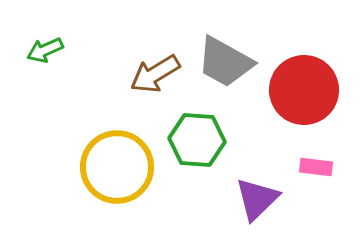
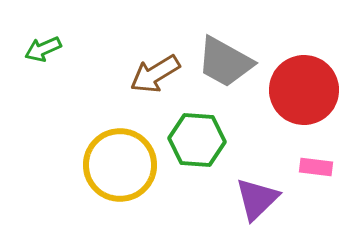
green arrow: moved 2 px left, 1 px up
yellow circle: moved 3 px right, 2 px up
